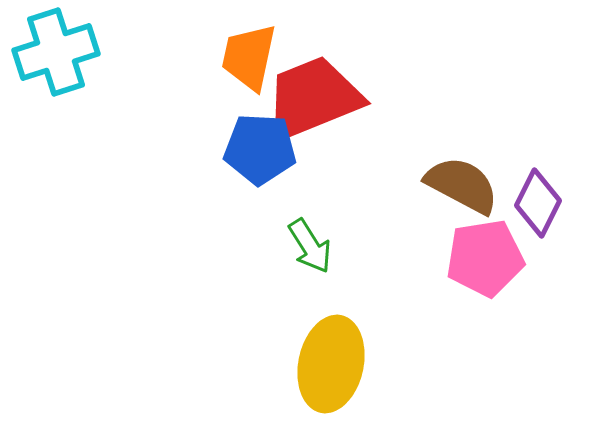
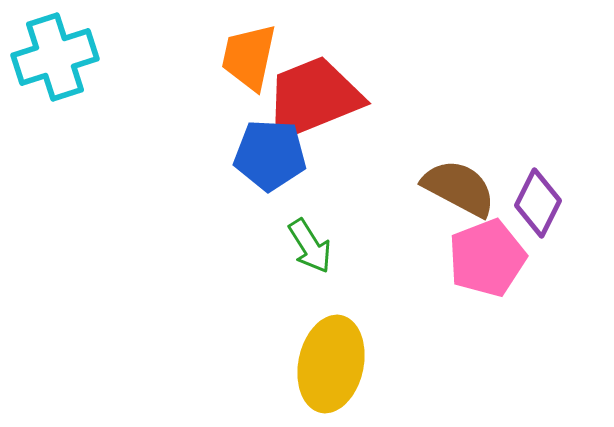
cyan cross: moved 1 px left, 5 px down
blue pentagon: moved 10 px right, 6 px down
brown semicircle: moved 3 px left, 3 px down
pink pentagon: moved 2 px right; rotated 12 degrees counterclockwise
